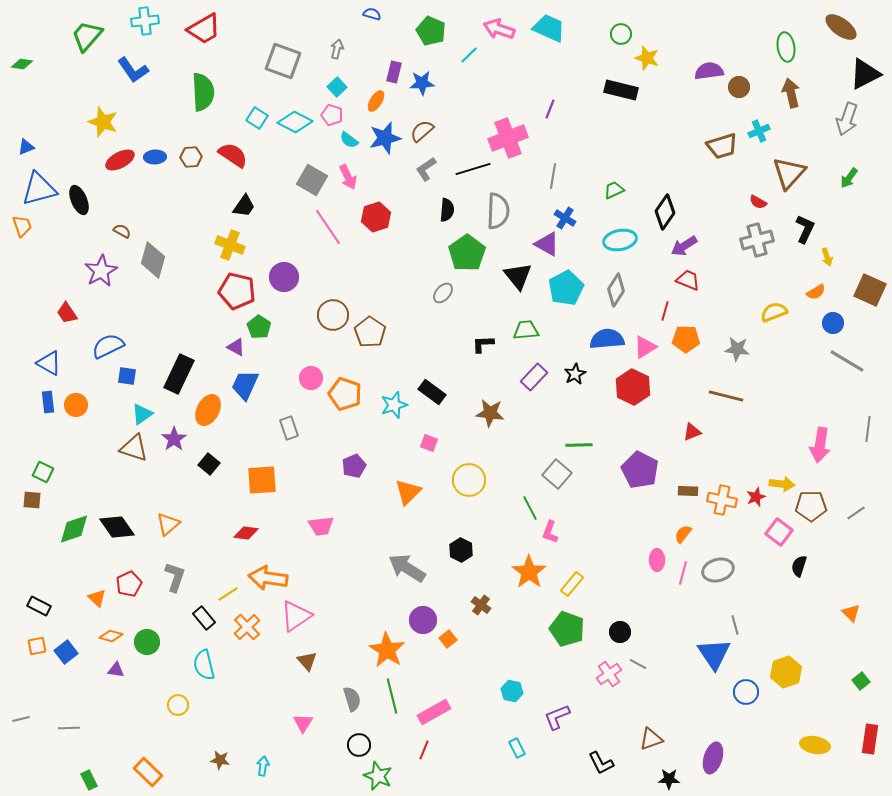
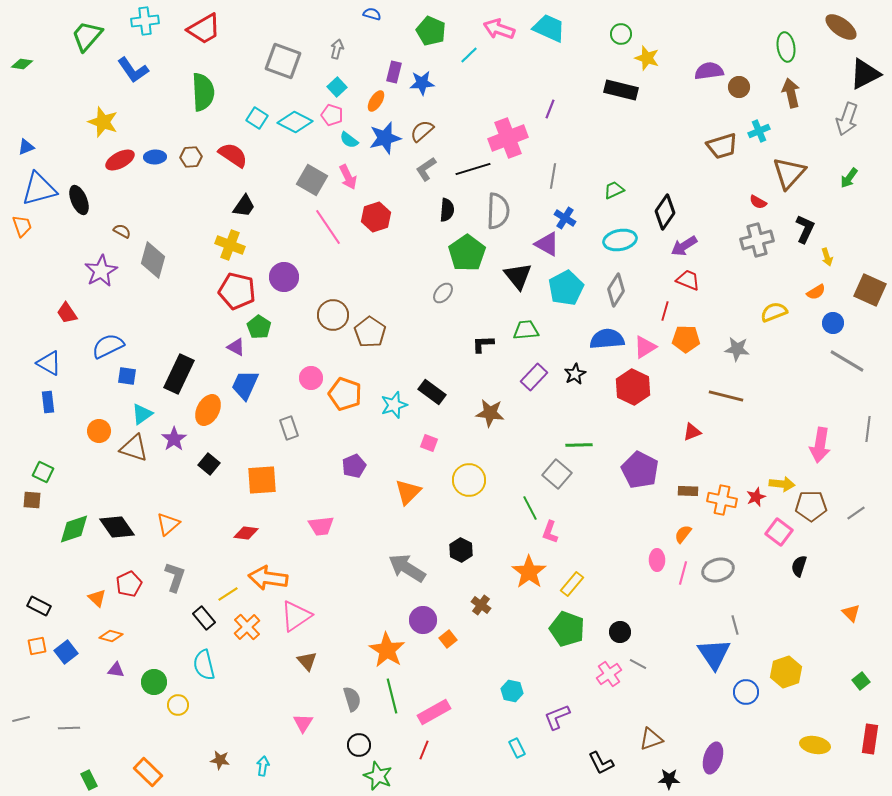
orange circle at (76, 405): moved 23 px right, 26 px down
green circle at (147, 642): moved 7 px right, 40 px down
